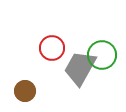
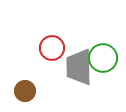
green circle: moved 1 px right, 3 px down
gray trapezoid: moved 1 px left, 1 px up; rotated 30 degrees counterclockwise
